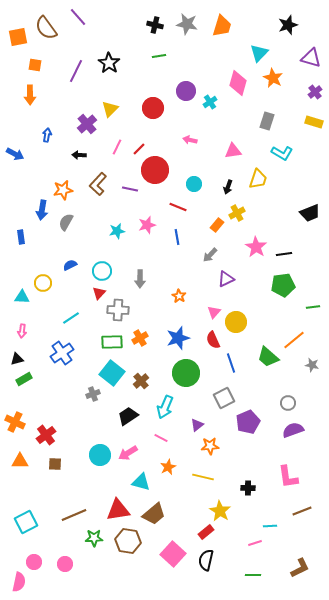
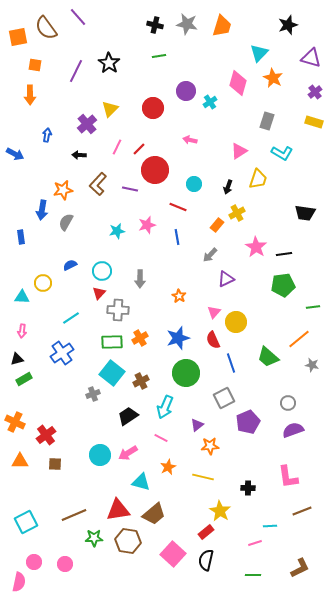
pink triangle at (233, 151): moved 6 px right; rotated 24 degrees counterclockwise
black trapezoid at (310, 213): moved 5 px left; rotated 30 degrees clockwise
orange line at (294, 340): moved 5 px right, 1 px up
brown cross at (141, 381): rotated 14 degrees clockwise
